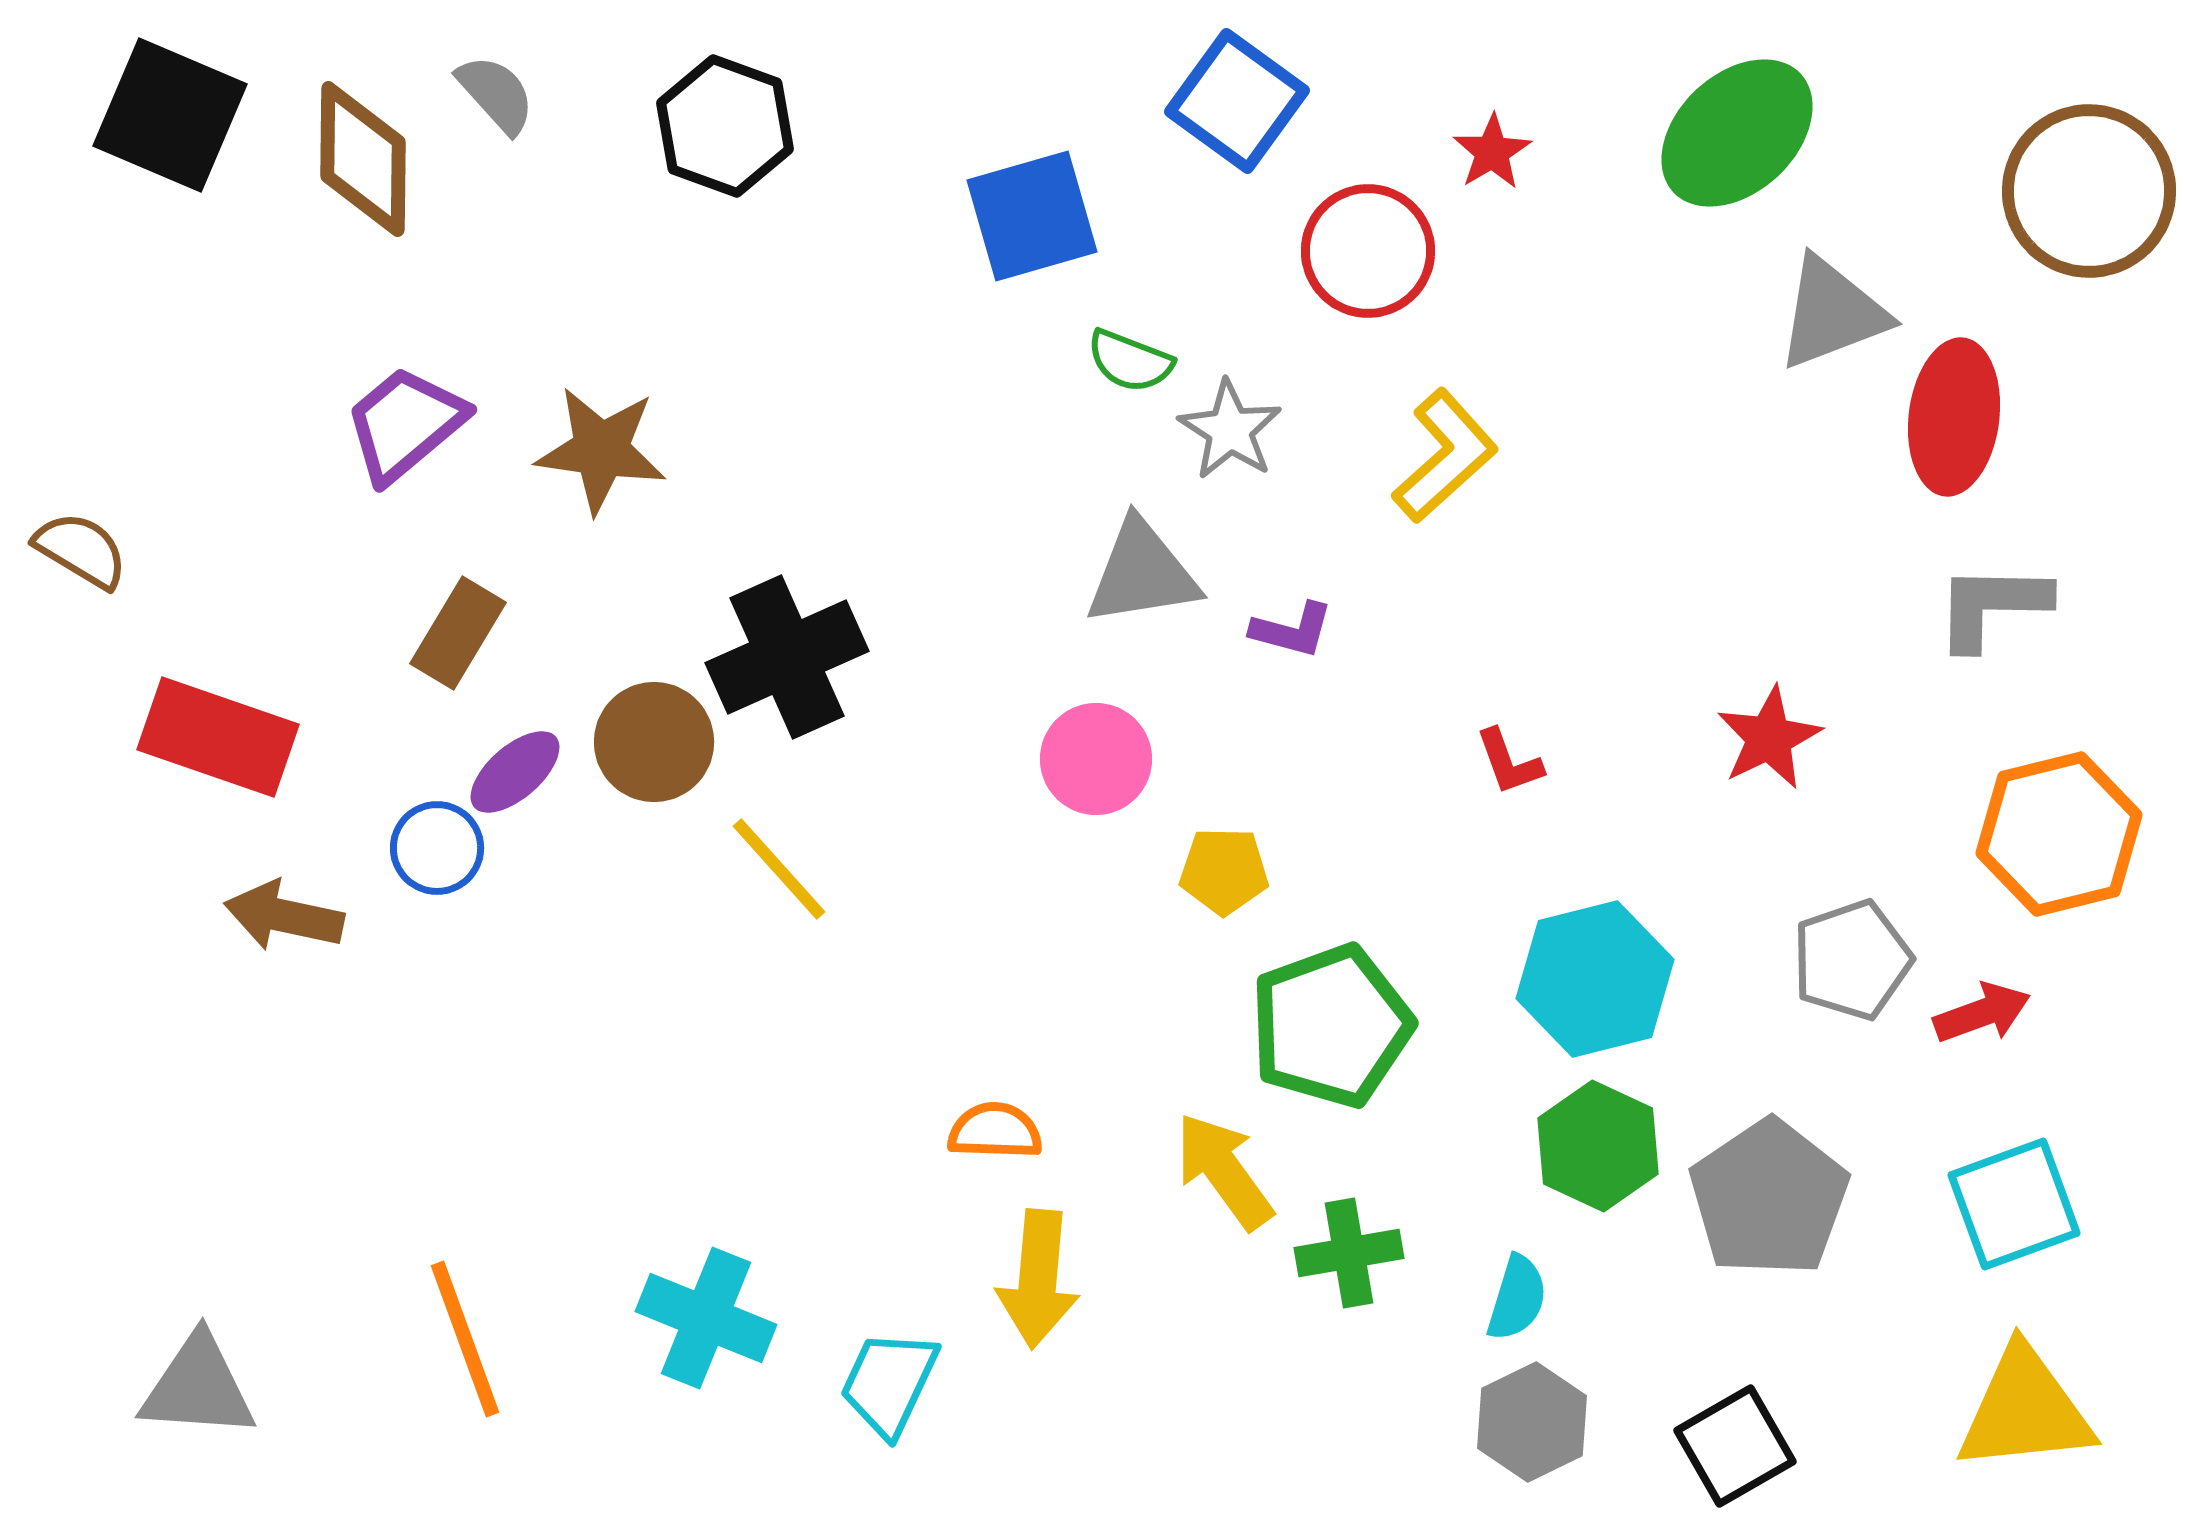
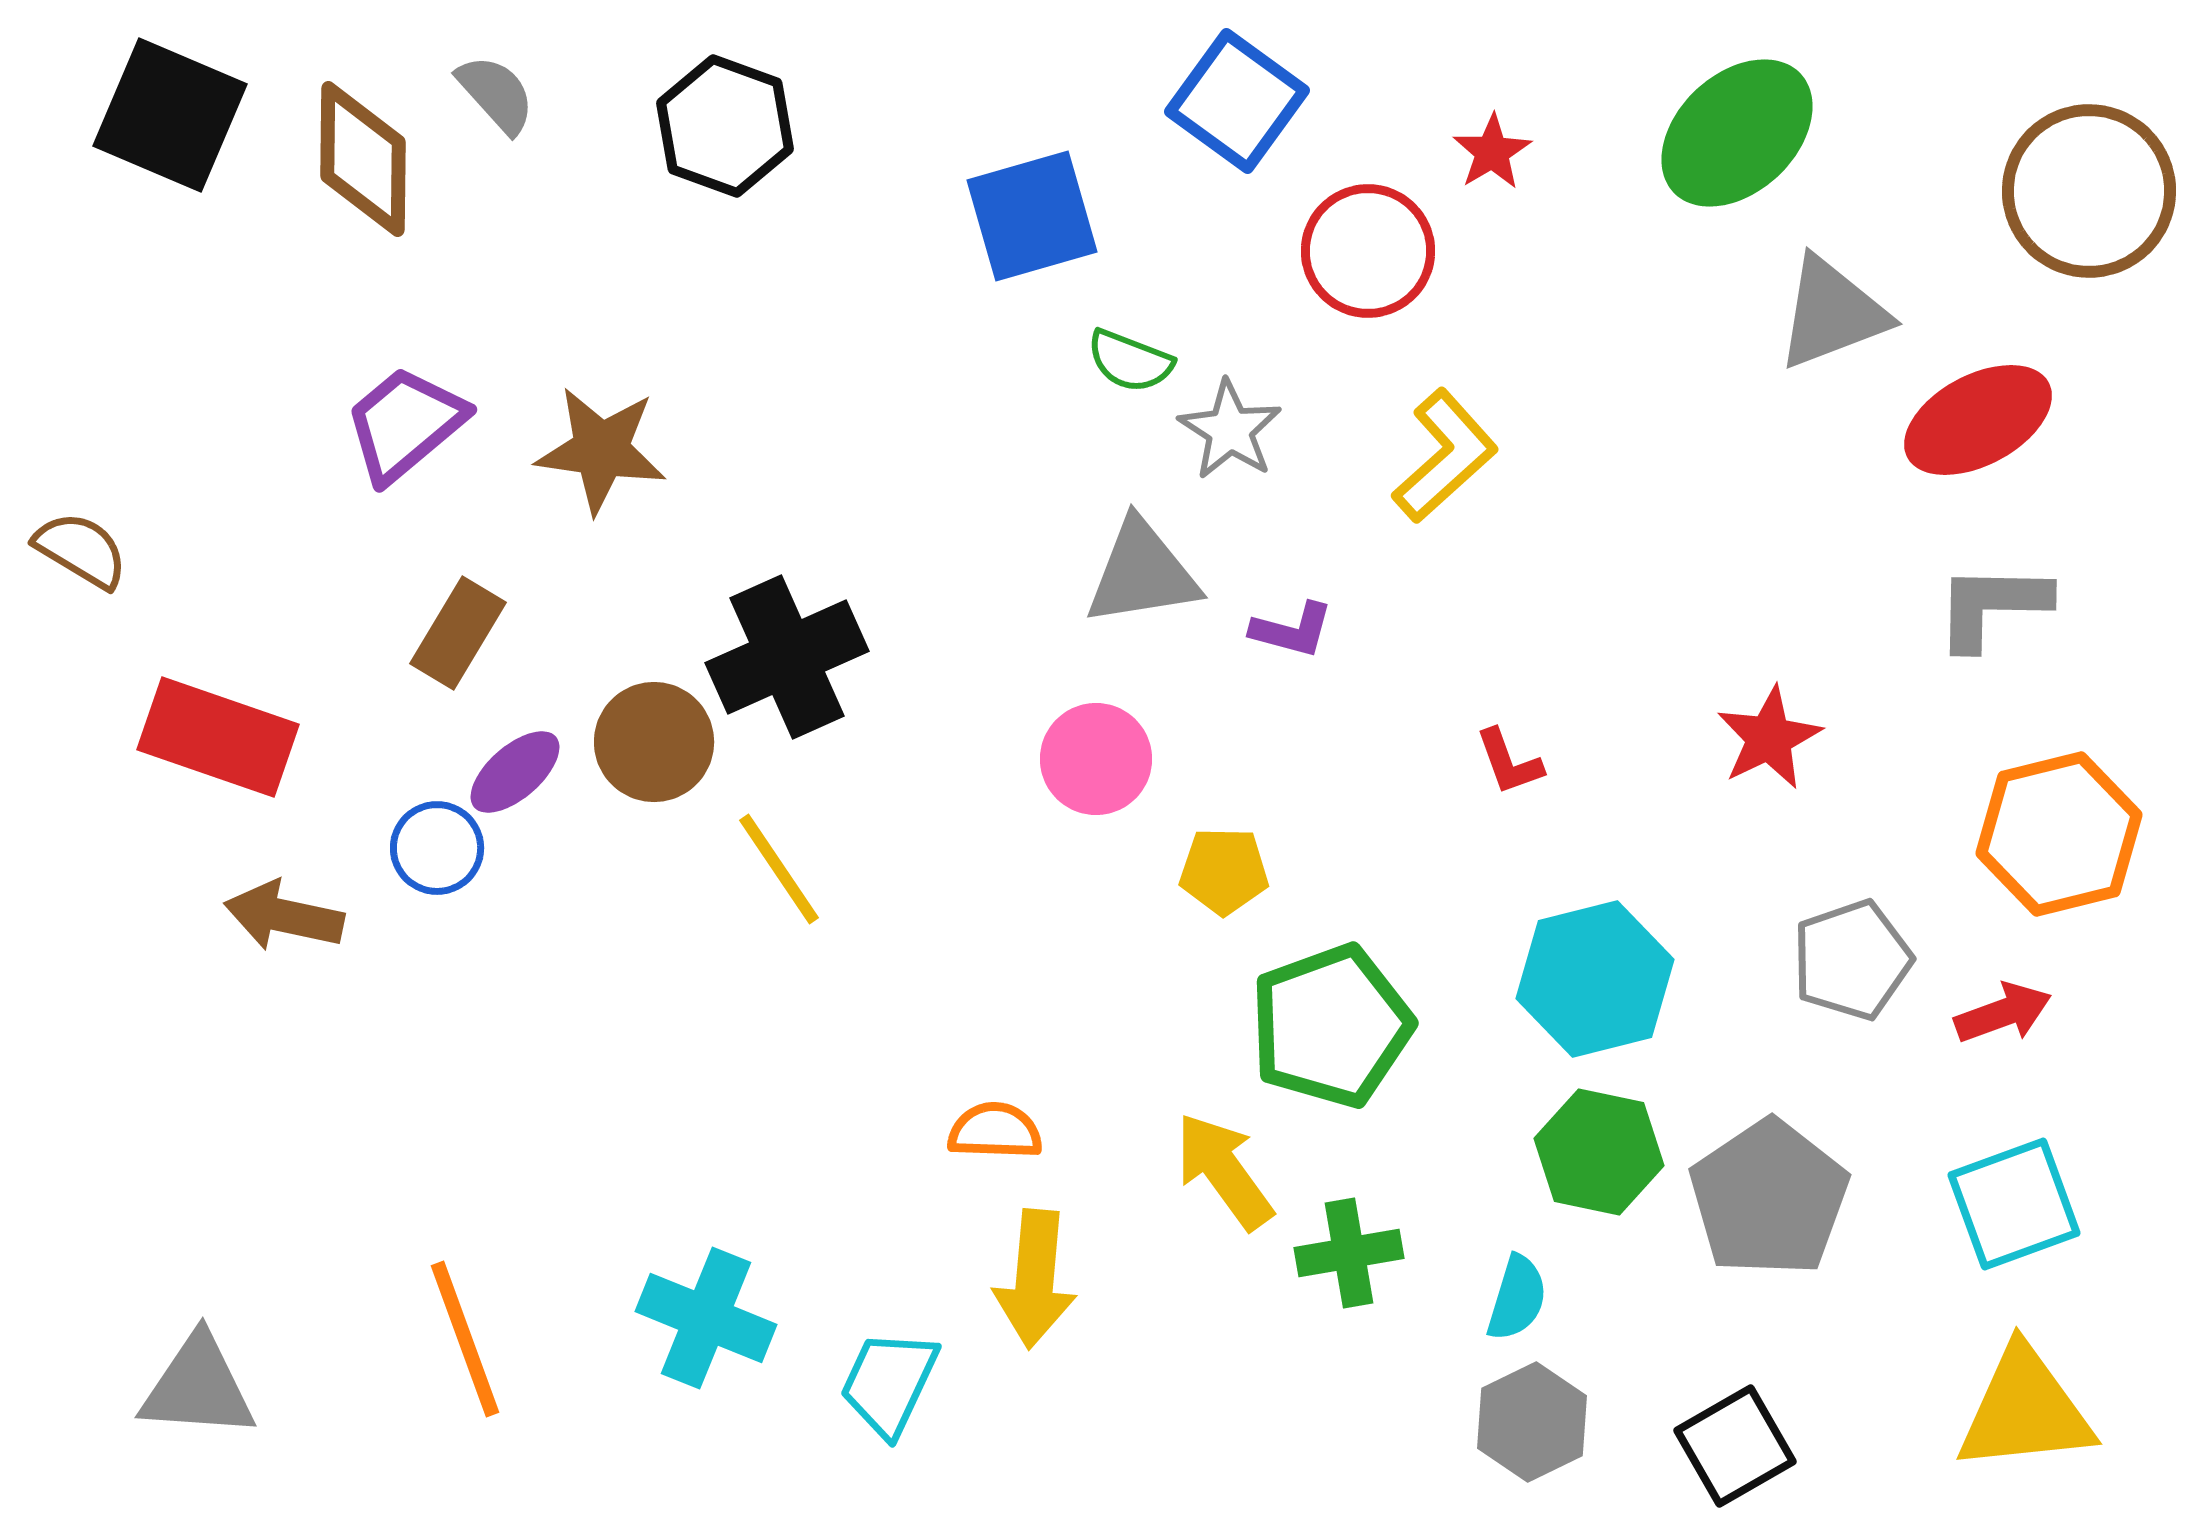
red ellipse at (1954, 417): moved 24 px right, 3 px down; rotated 55 degrees clockwise
yellow line at (779, 869): rotated 8 degrees clockwise
red arrow at (1982, 1013): moved 21 px right
green hexagon at (1598, 1146): moved 1 px right, 6 px down; rotated 13 degrees counterclockwise
yellow arrow at (1038, 1279): moved 3 px left
